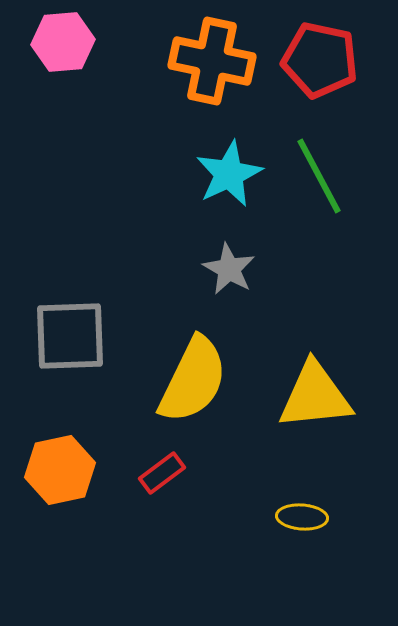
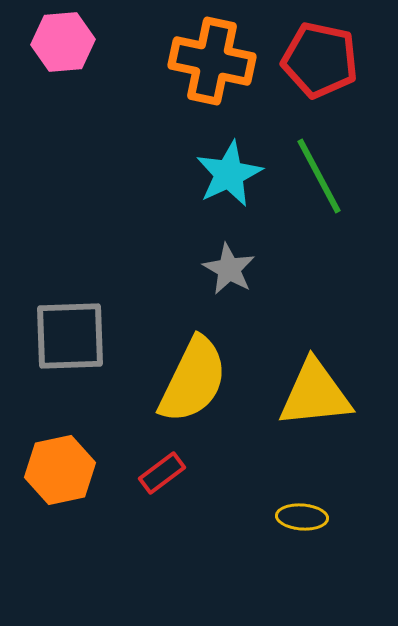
yellow triangle: moved 2 px up
